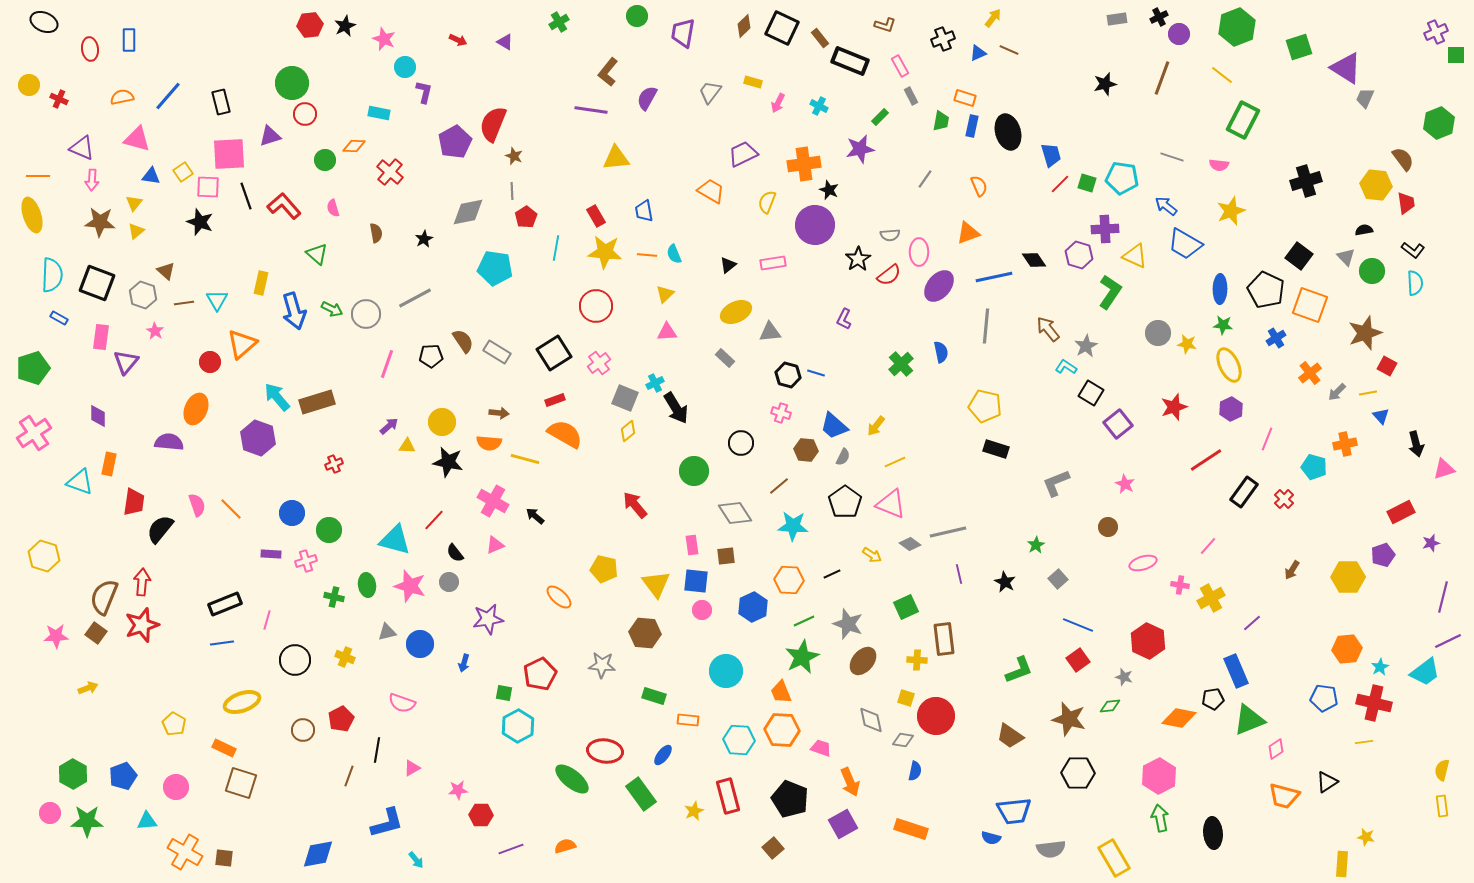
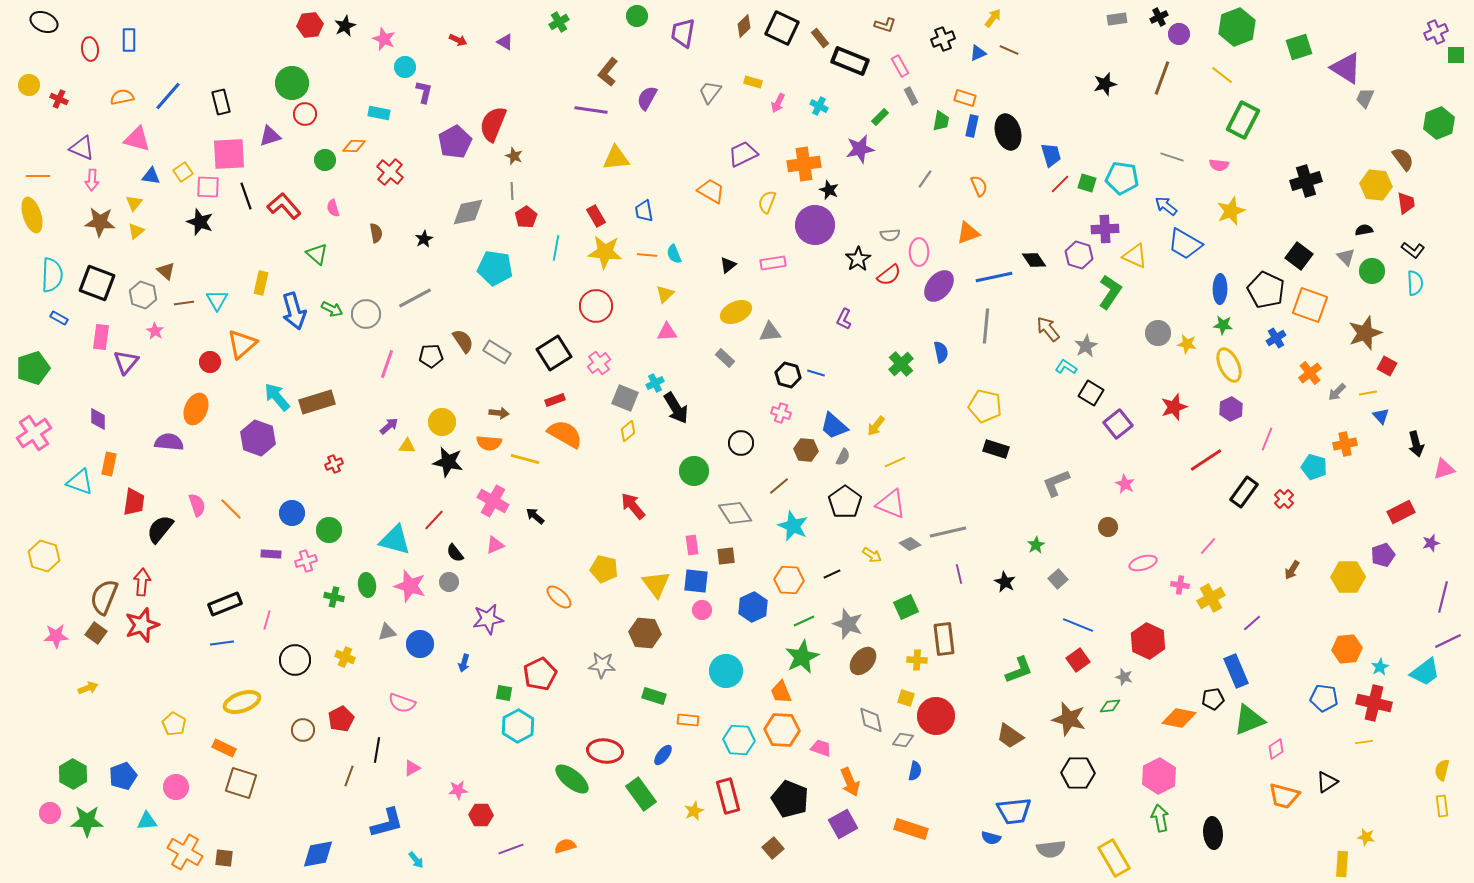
purple diamond at (98, 416): moved 3 px down
red arrow at (635, 505): moved 2 px left, 1 px down
cyan star at (793, 526): rotated 20 degrees clockwise
